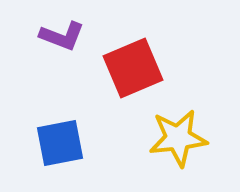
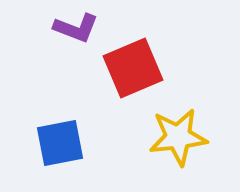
purple L-shape: moved 14 px right, 8 px up
yellow star: moved 1 px up
